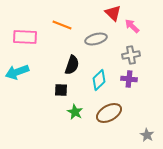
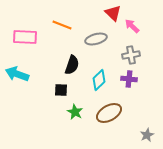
cyan arrow: moved 2 px down; rotated 40 degrees clockwise
gray star: rotated 16 degrees clockwise
